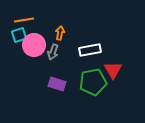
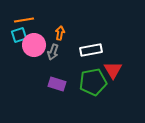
white rectangle: moved 1 px right
